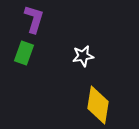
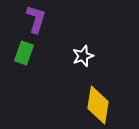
purple L-shape: moved 2 px right
white star: rotated 10 degrees counterclockwise
